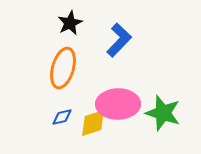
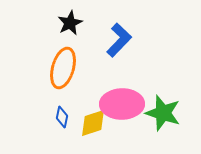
pink ellipse: moved 4 px right
blue diamond: rotated 65 degrees counterclockwise
